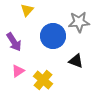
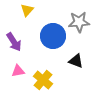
pink triangle: rotated 24 degrees clockwise
